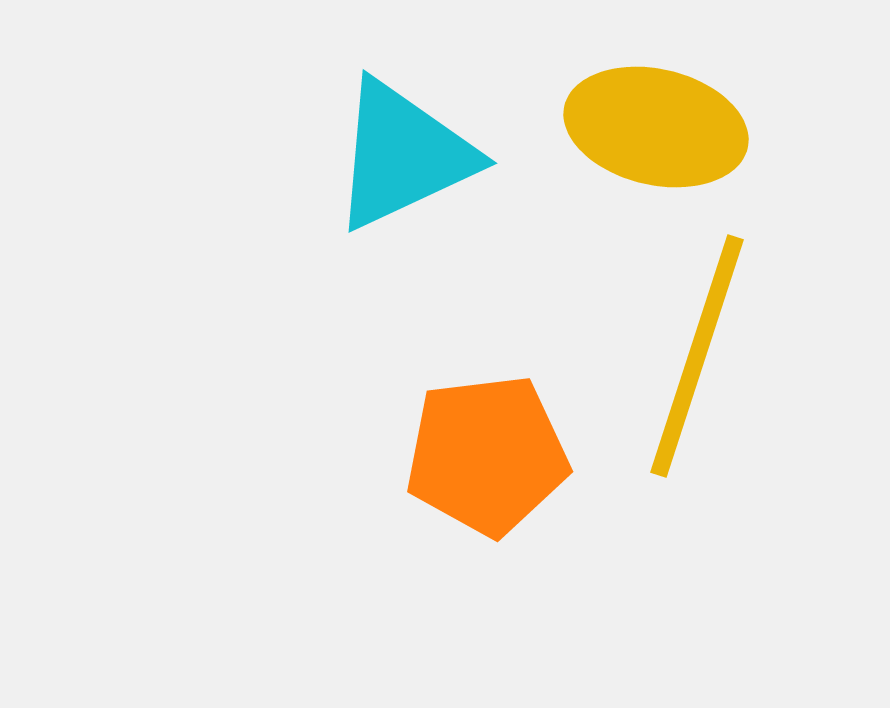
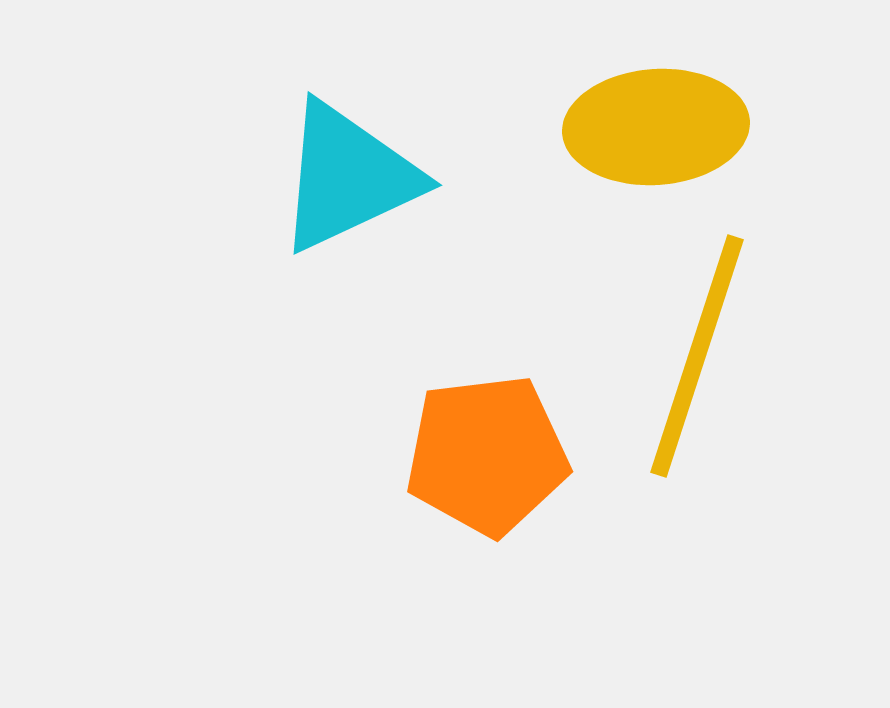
yellow ellipse: rotated 17 degrees counterclockwise
cyan triangle: moved 55 px left, 22 px down
